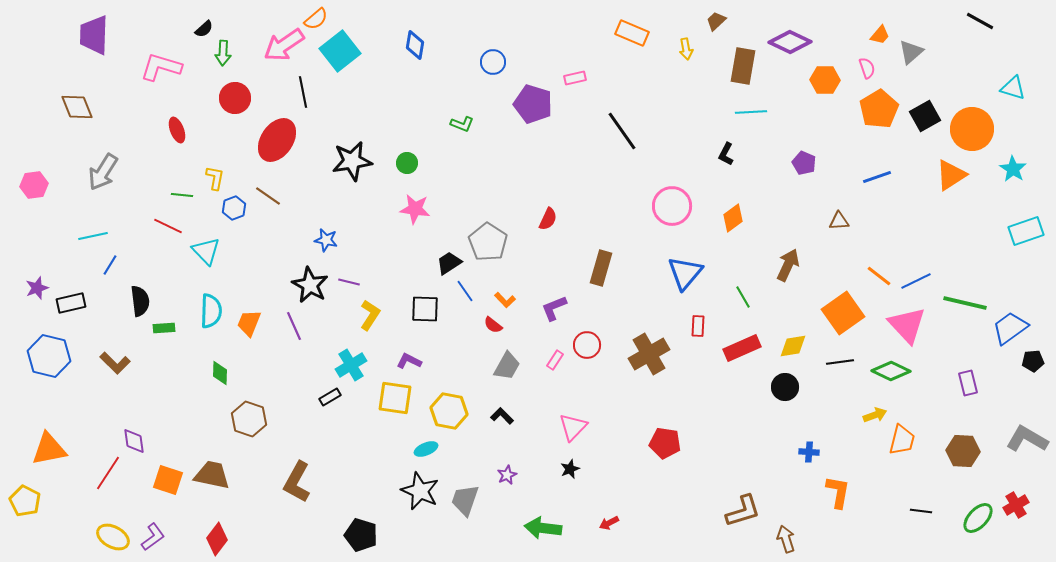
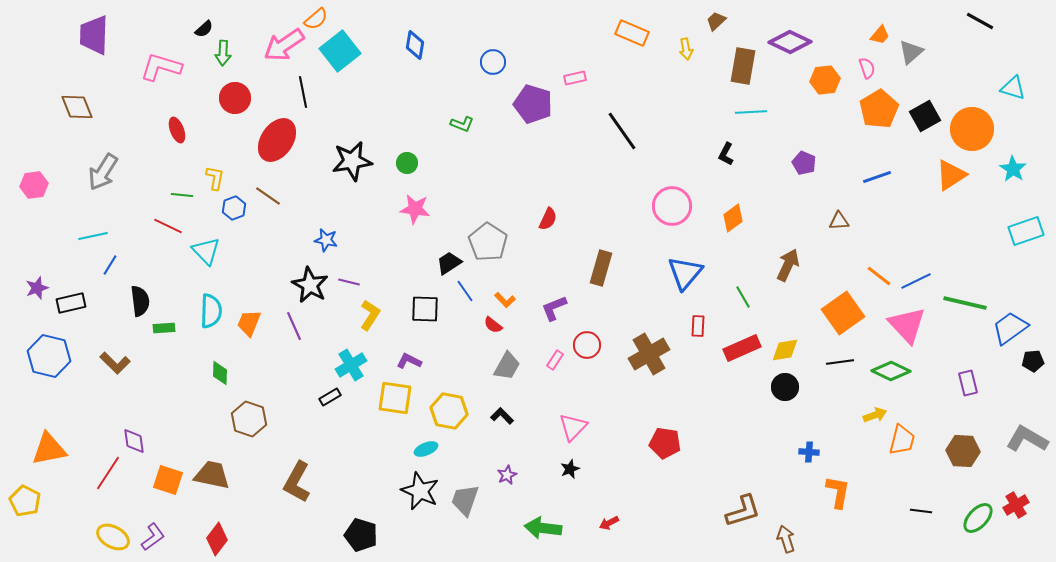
orange hexagon at (825, 80): rotated 8 degrees counterclockwise
yellow diamond at (793, 346): moved 8 px left, 4 px down
